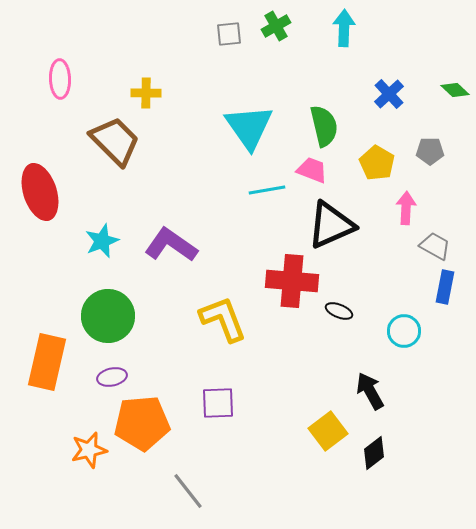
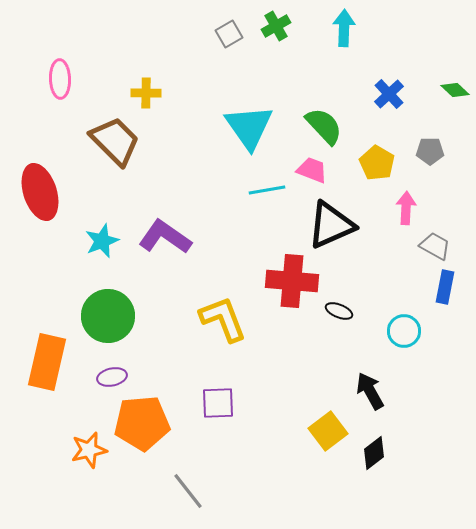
gray square: rotated 24 degrees counterclockwise
green semicircle: rotated 30 degrees counterclockwise
purple L-shape: moved 6 px left, 8 px up
